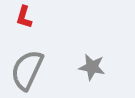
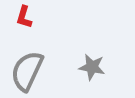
gray semicircle: moved 1 px down
